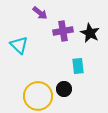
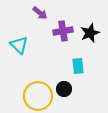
black star: rotated 24 degrees clockwise
